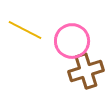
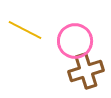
pink circle: moved 3 px right
